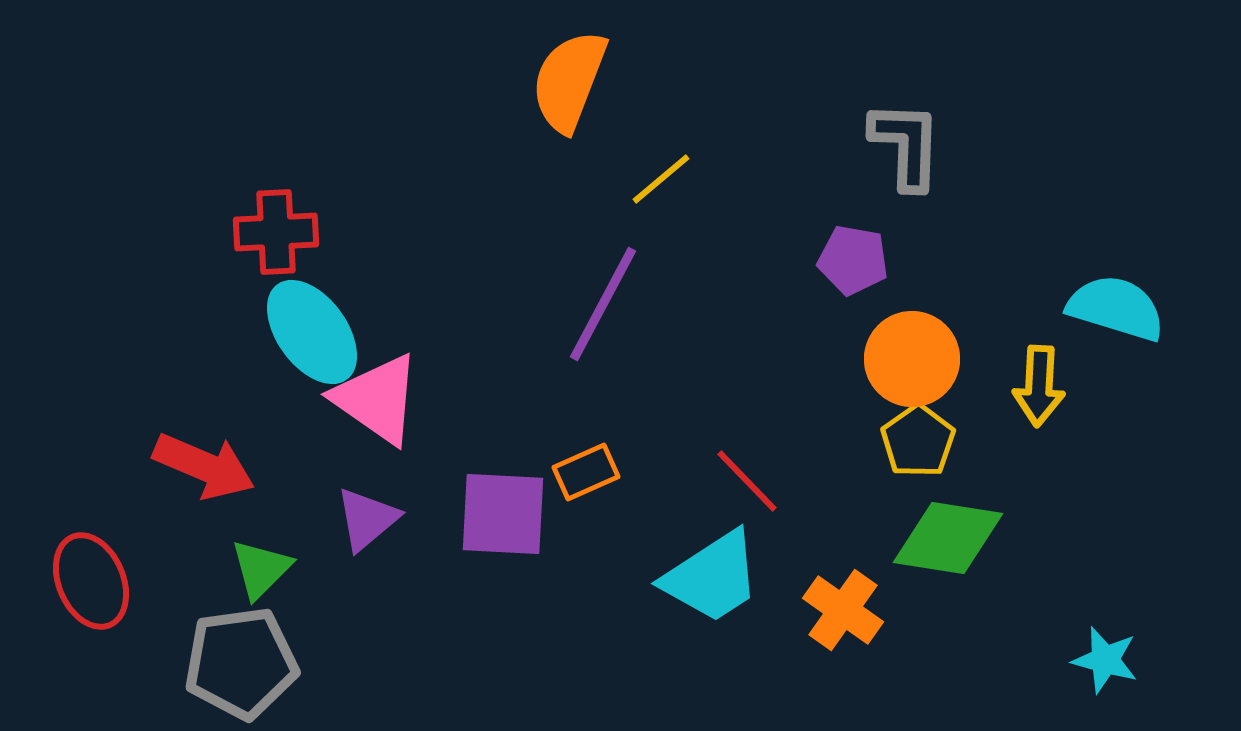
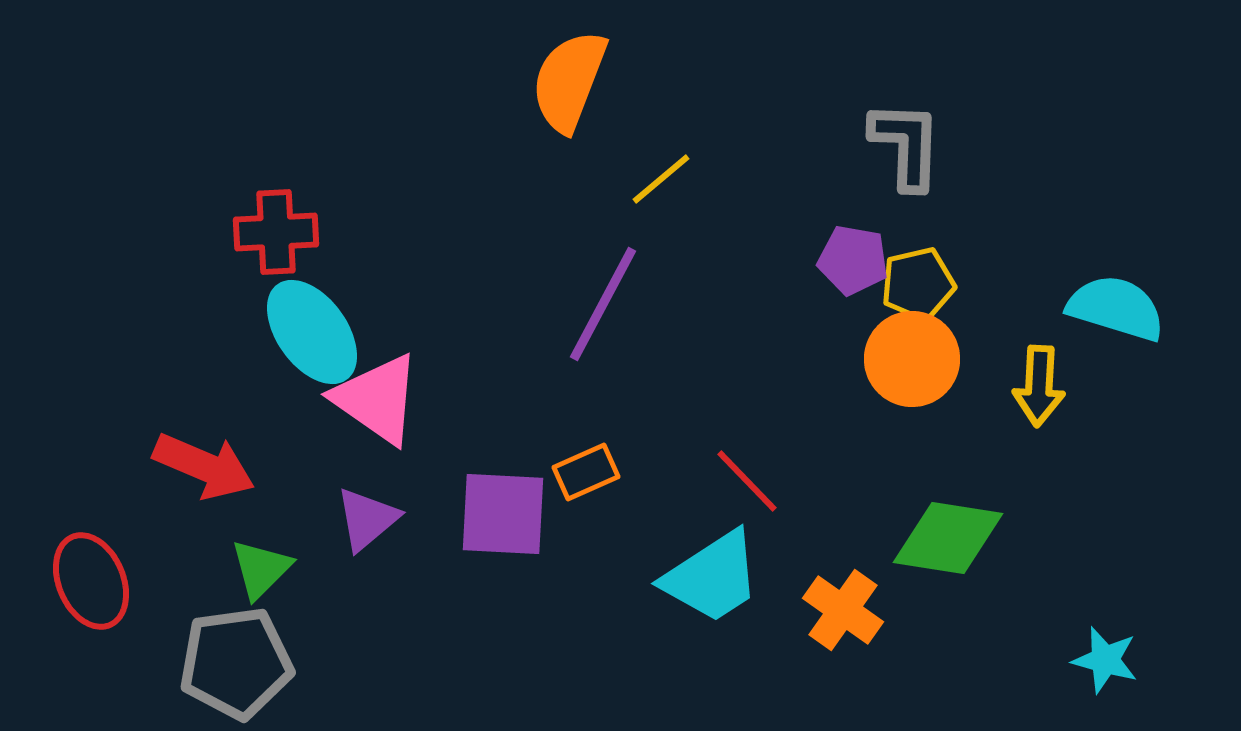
yellow pentagon: moved 157 px up; rotated 22 degrees clockwise
gray pentagon: moved 5 px left
